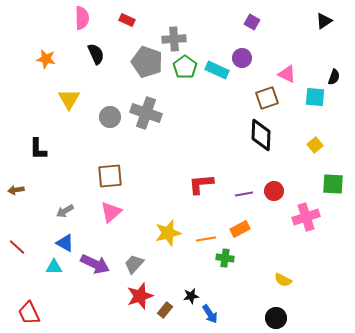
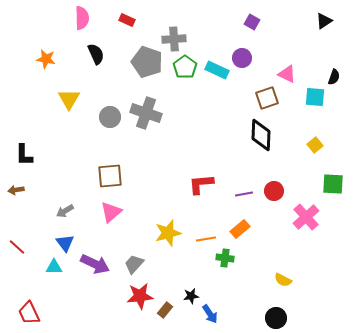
black L-shape at (38, 149): moved 14 px left, 6 px down
pink cross at (306, 217): rotated 24 degrees counterclockwise
orange rectangle at (240, 229): rotated 12 degrees counterclockwise
blue triangle at (65, 243): rotated 24 degrees clockwise
red star at (140, 296): rotated 12 degrees clockwise
